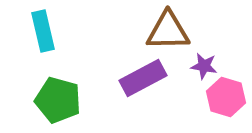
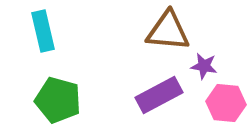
brown triangle: rotated 6 degrees clockwise
purple rectangle: moved 16 px right, 17 px down
pink hexagon: moved 6 px down; rotated 12 degrees counterclockwise
